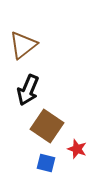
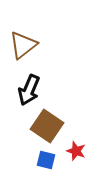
black arrow: moved 1 px right
red star: moved 1 px left, 2 px down
blue square: moved 3 px up
